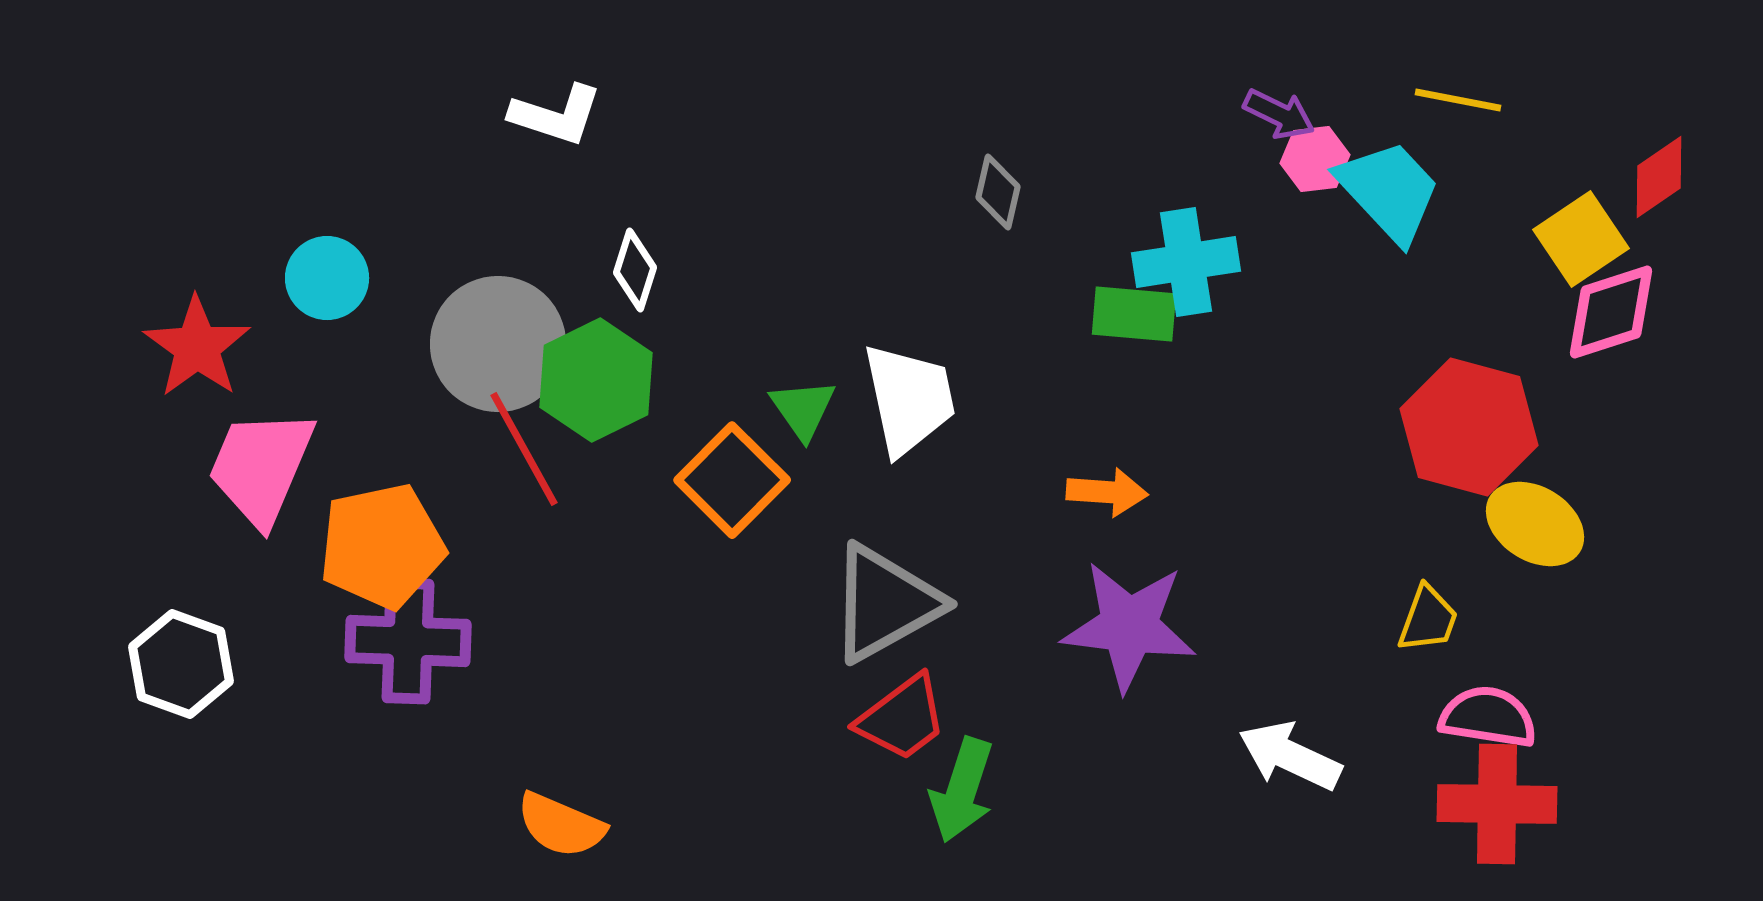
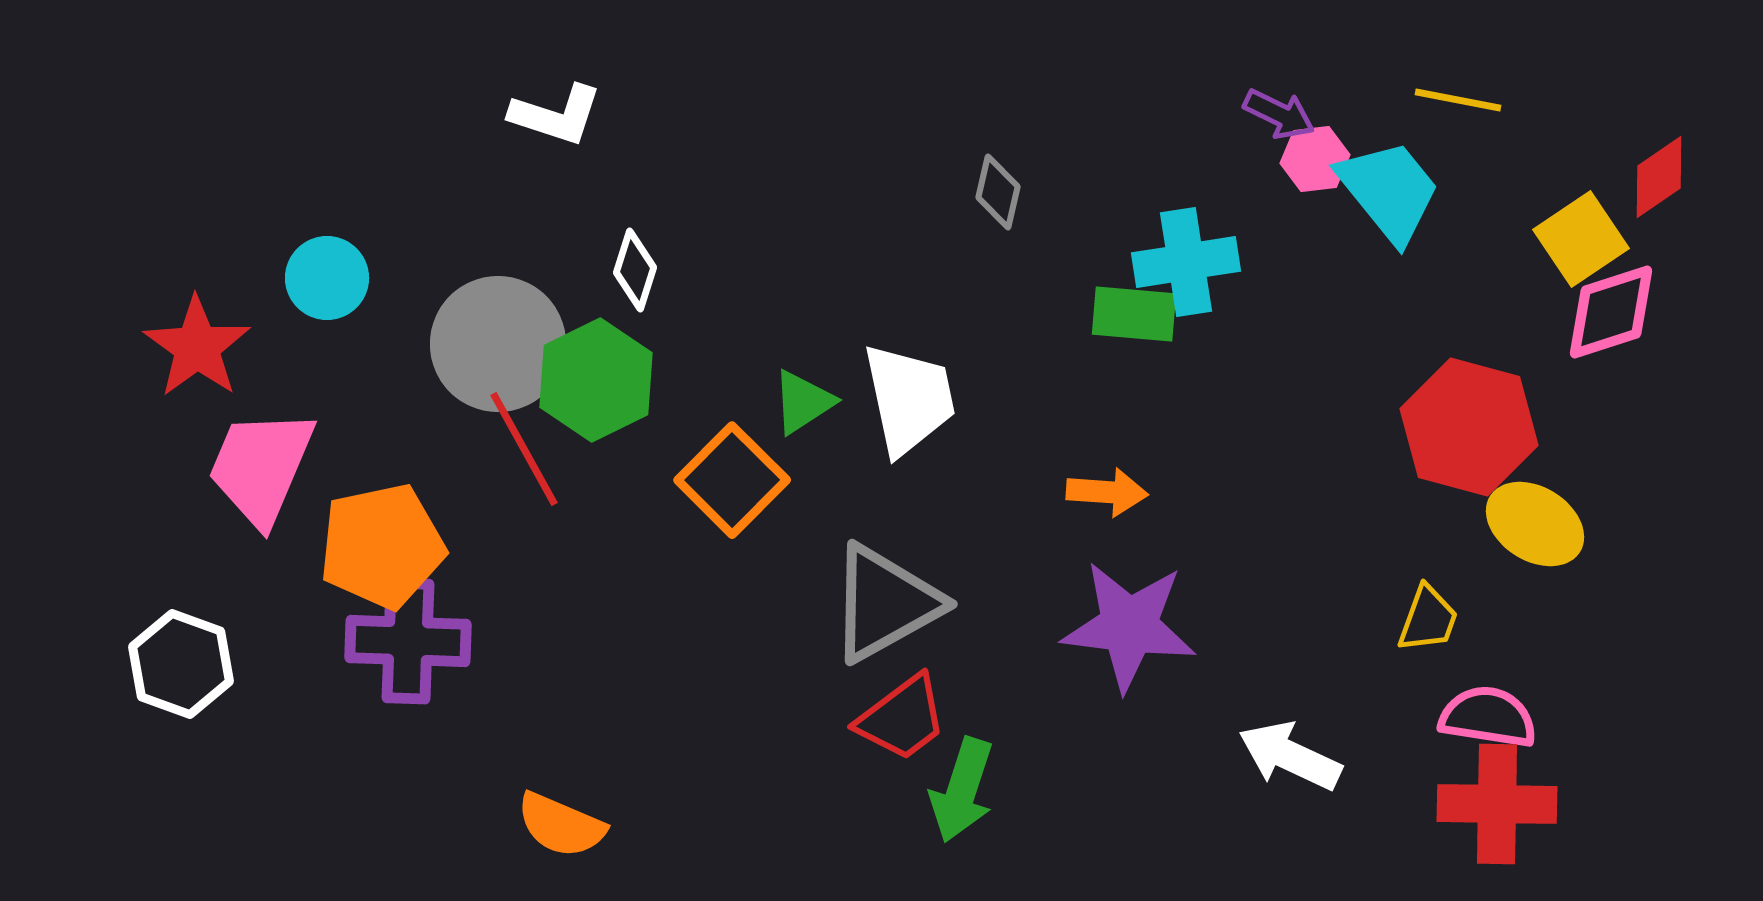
cyan trapezoid: rotated 4 degrees clockwise
green triangle: moved 7 px up; rotated 32 degrees clockwise
